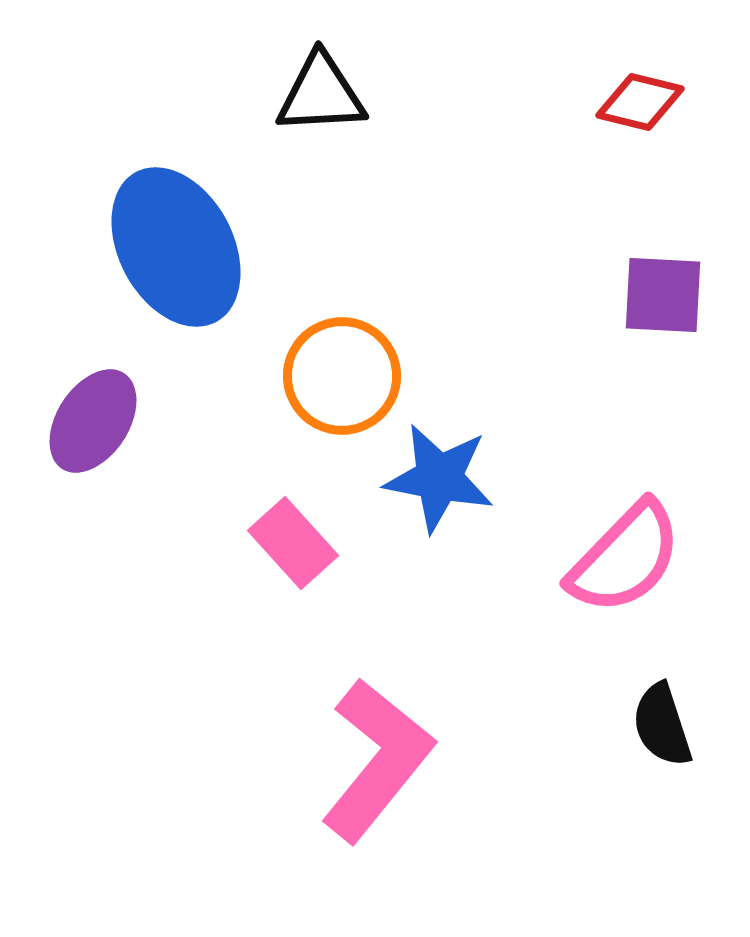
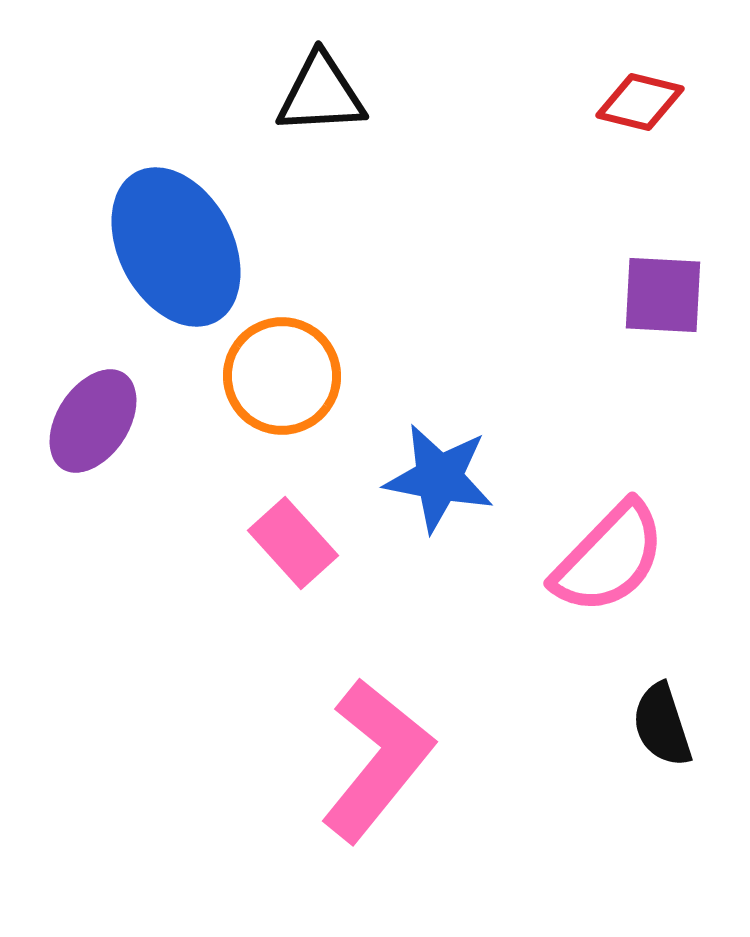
orange circle: moved 60 px left
pink semicircle: moved 16 px left
